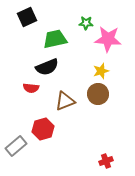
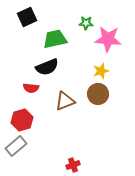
red hexagon: moved 21 px left, 9 px up
red cross: moved 33 px left, 4 px down
